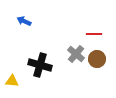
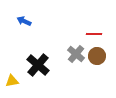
brown circle: moved 3 px up
black cross: moved 2 px left; rotated 25 degrees clockwise
yellow triangle: rotated 16 degrees counterclockwise
